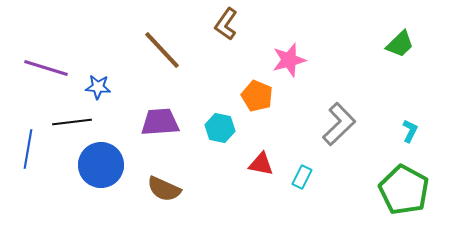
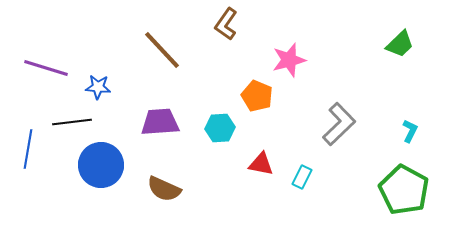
cyan hexagon: rotated 16 degrees counterclockwise
